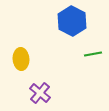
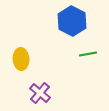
green line: moved 5 px left
